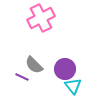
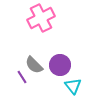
purple circle: moved 5 px left, 4 px up
purple line: rotated 32 degrees clockwise
